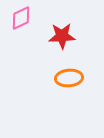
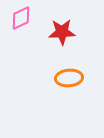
red star: moved 4 px up
